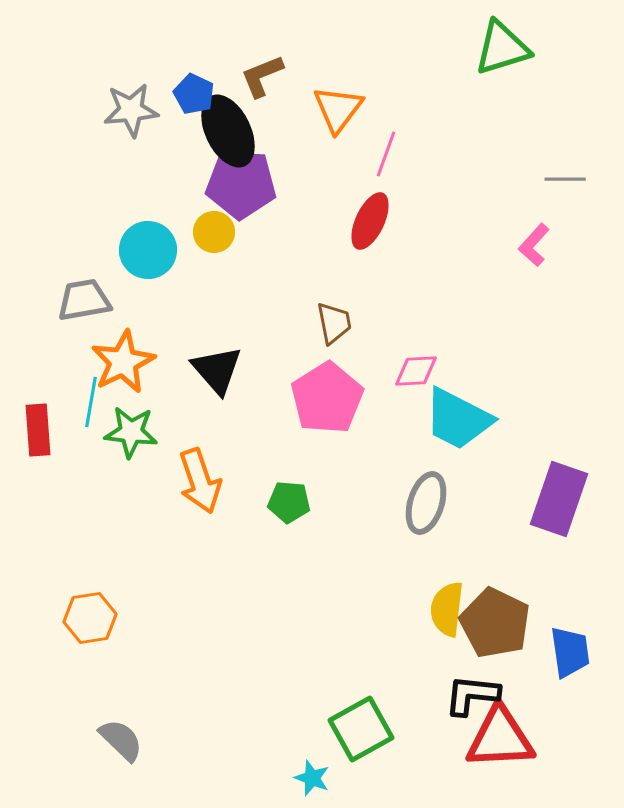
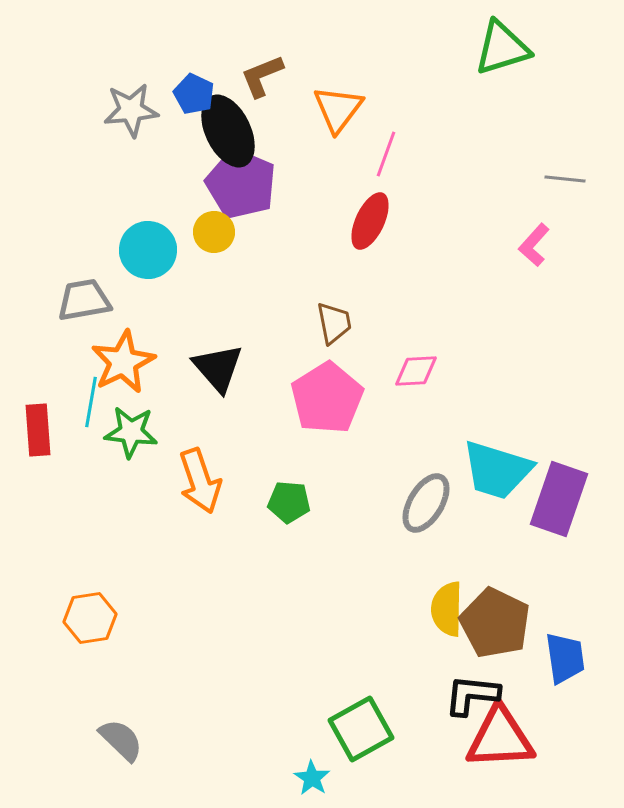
gray line: rotated 6 degrees clockwise
purple pentagon: rotated 20 degrees clockwise
black triangle: moved 1 px right, 2 px up
cyan trapezoid: moved 39 px right, 51 px down; rotated 10 degrees counterclockwise
gray ellipse: rotated 14 degrees clockwise
yellow semicircle: rotated 6 degrees counterclockwise
blue trapezoid: moved 5 px left, 6 px down
cyan star: rotated 12 degrees clockwise
